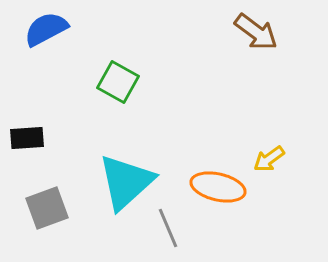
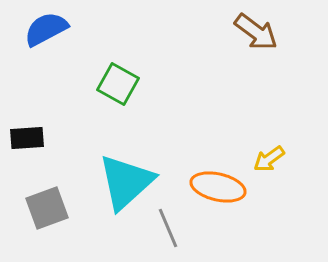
green square: moved 2 px down
